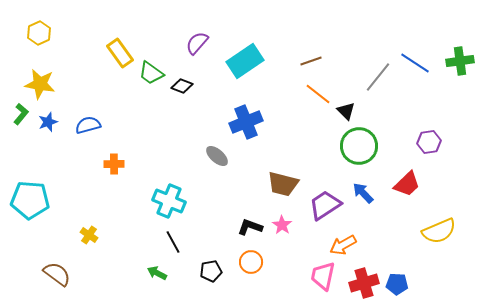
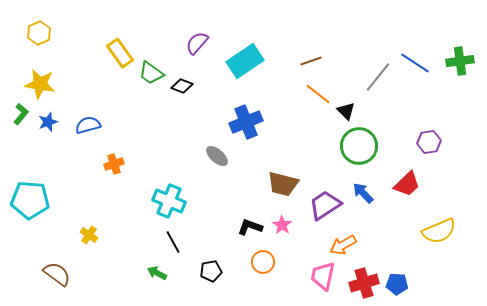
orange cross: rotated 18 degrees counterclockwise
orange circle: moved 12 px right
